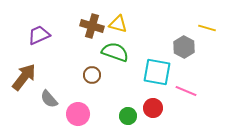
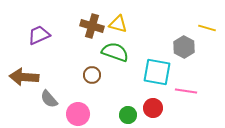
brown arrow: rotated 124 degrees counterclockwise
pink line: rotated 15 degrees counterclockwise
green circle: moved 1 px up
